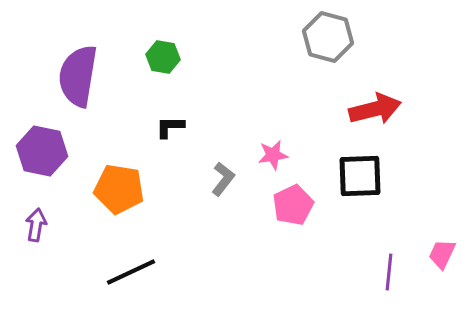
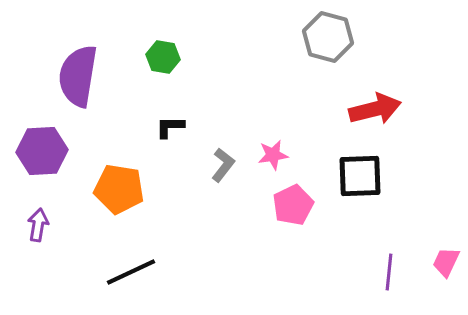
purple hexagon: rotated 15 degrees counterclockwise
gray L-shape: moved 14 px up
purple arrow: moved 2 px right
pink trapezoid: moved 4 px right, 8 px down
